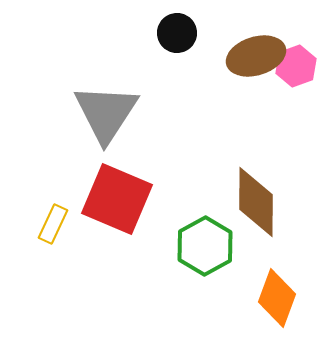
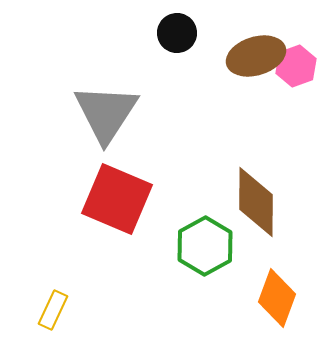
yellow rectangle: moved 86 px down
